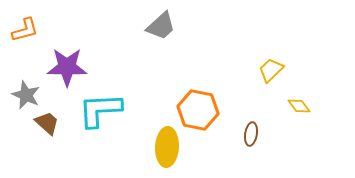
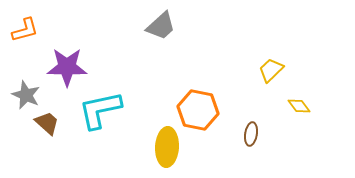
cyan L-shape: rotated 9 degrees counterclockwise
